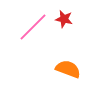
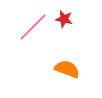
orange semicircle: moved 1 px left
